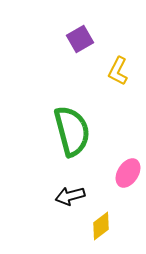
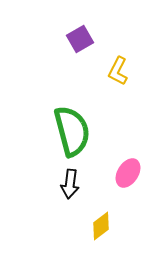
black arrow: moved 12 px up; rotated 68 degrees counterclockwise
